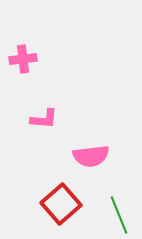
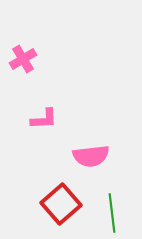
pink cross: rotated 24 degrees counterclockwise
pink L-shape: rotated 8 degrees counterclockwise
green line: moved 7 px left, 2 px up; rotated 15 degrees clockwise
